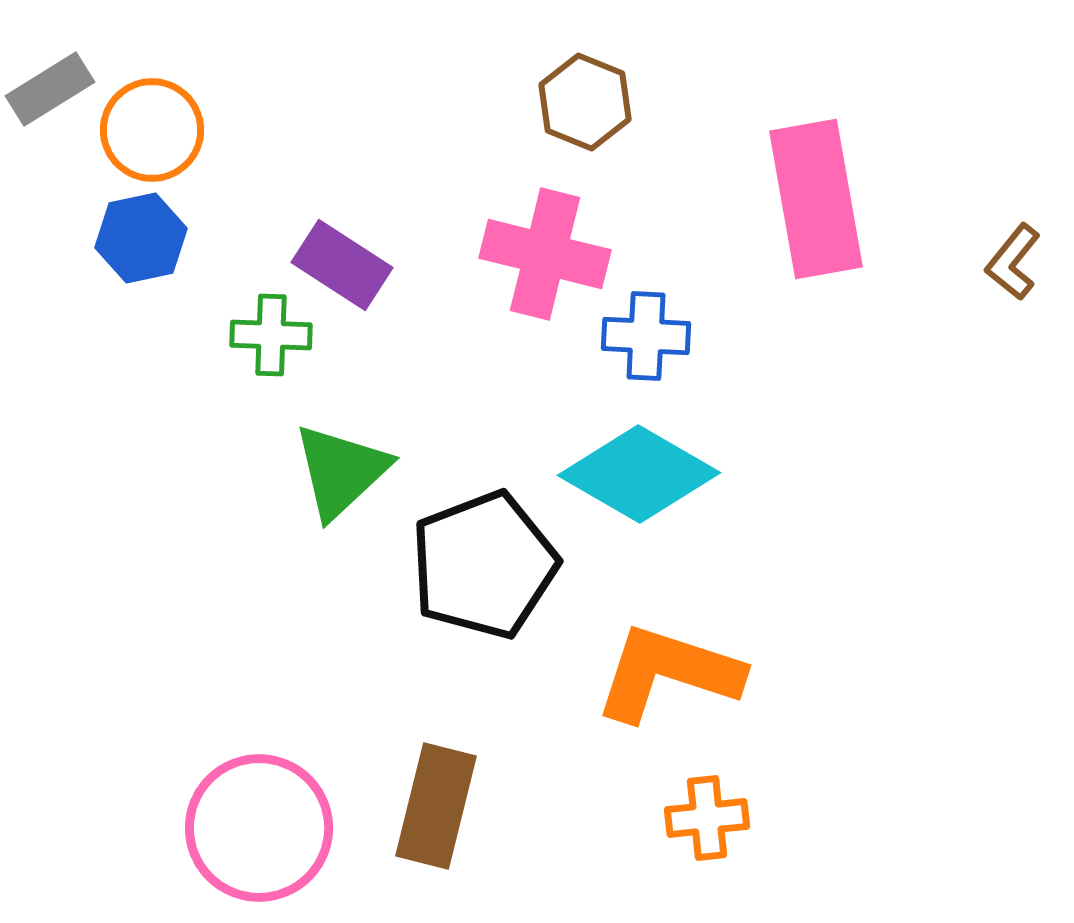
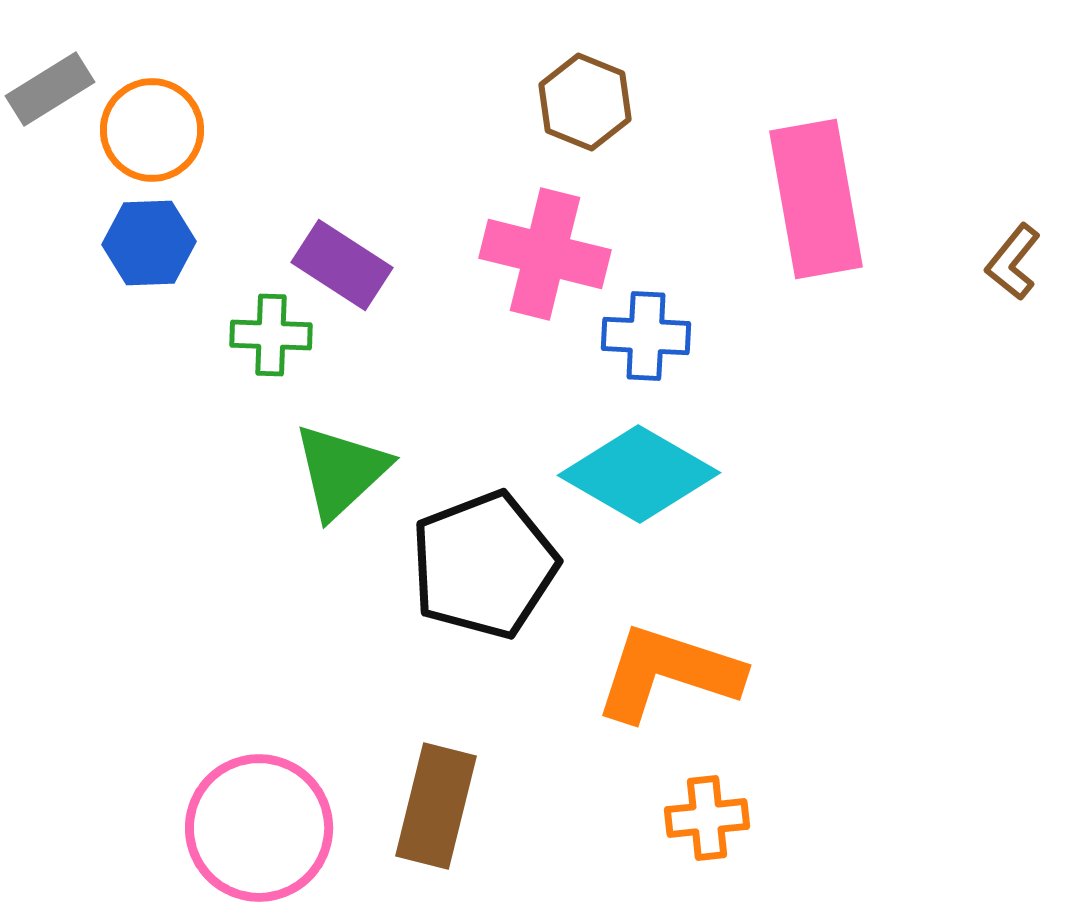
blue hexagon: moved 8 px right, 5 px down; rotated 10 degrees clockwise
